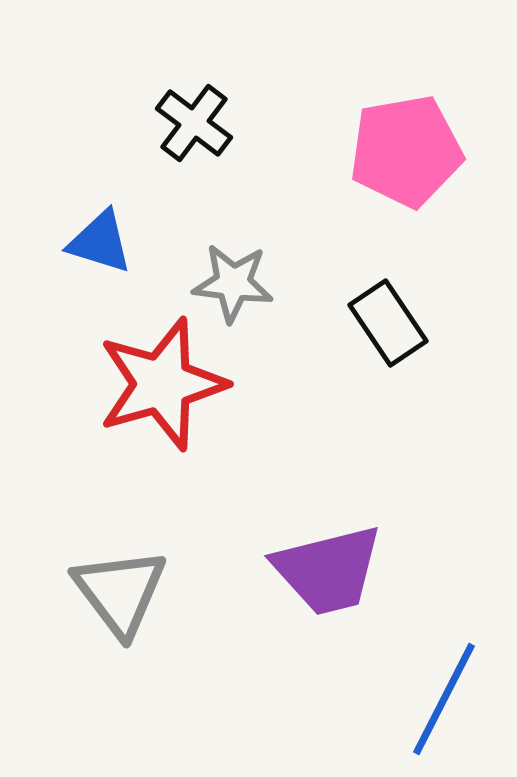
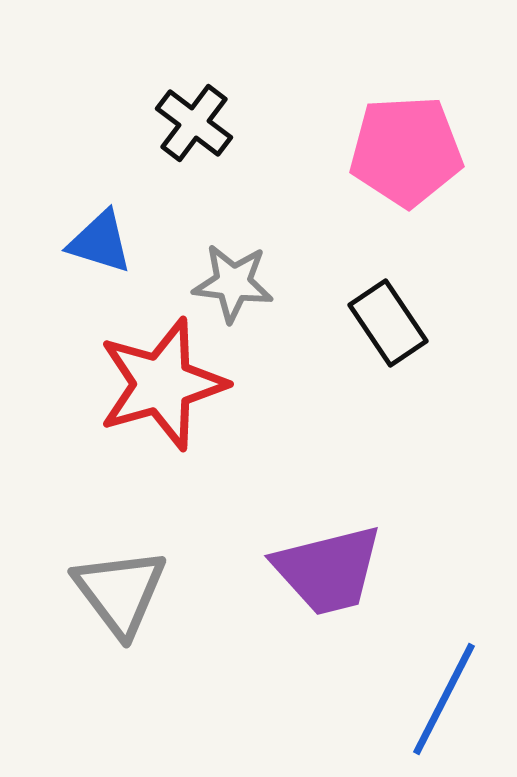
pink pentagon: rotated 7 degrees clockwise
